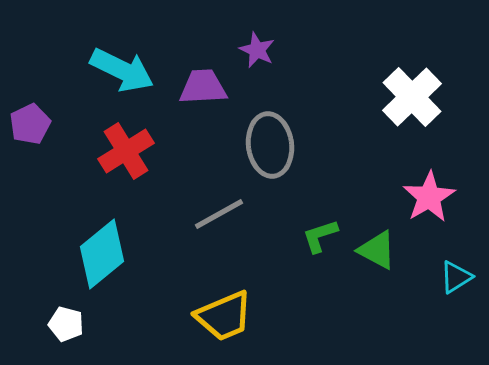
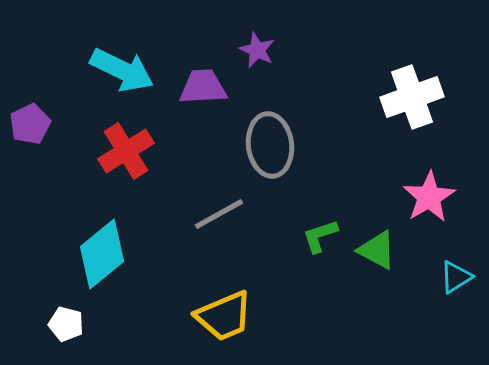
white cross: rotated 24 degrees clockwise
